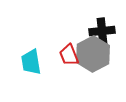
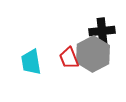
red trapezoid: moved 3 px down
